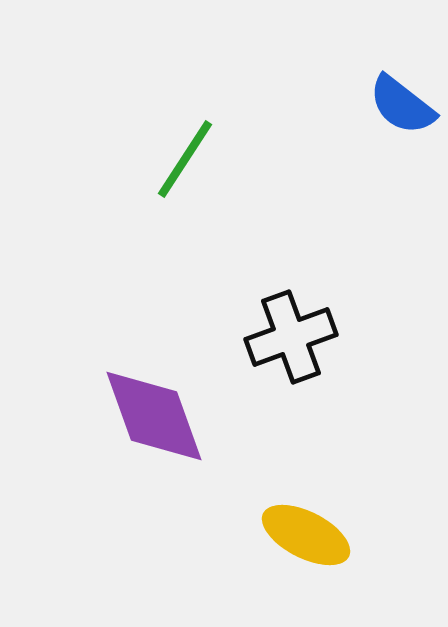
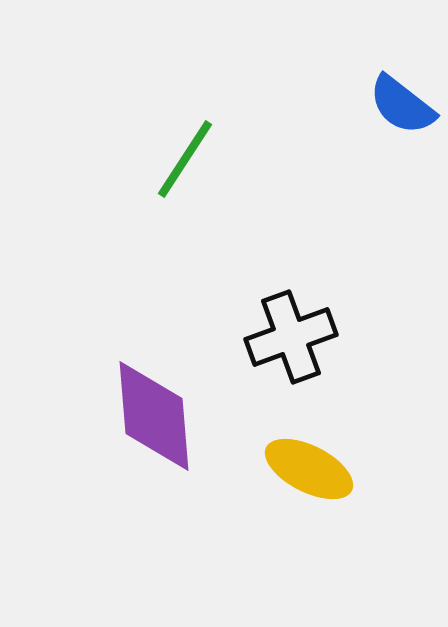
purple diamond: rotated 15 degrees clockwise
yellow ellipse: moved 3 px right, 66 px up
